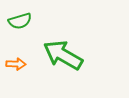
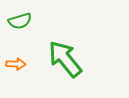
green arrow: moved 2 px right, 4 px down; rotated 21 degrees clockwise
